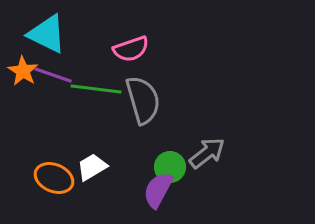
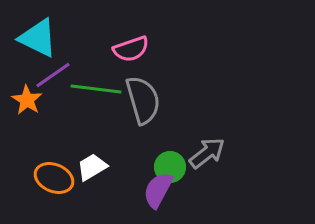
cyan triangle: moved 9 px left, 4 px down
orange star: moved 4 px right, 29 px down
purple line: rotated 54 degrees counterclockwise
